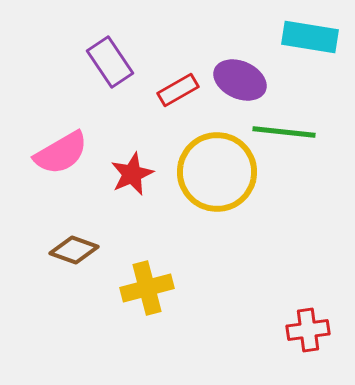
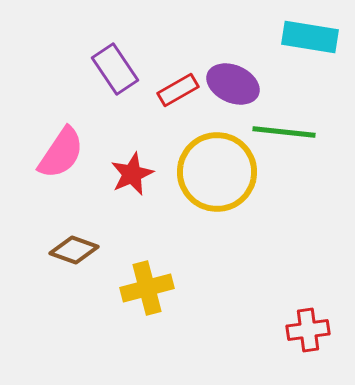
purple rectangle: moved 5 px right, 7 px down
purple ellipse: moved 7 px left, 4 px down
pink semicircle: rotated 26 degrees counterclockwise
